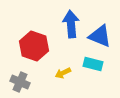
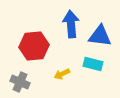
blue triangle: rotated 15 degrees counterclockwise
red hexagon: rotated 24 degrees counterclockwise
yellow arrow: moved 1 px left, 1 px down
